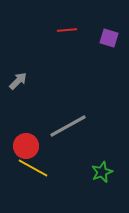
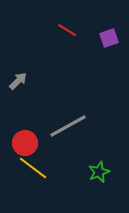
red line: rotated 36 degrees clockwise
purple square: rotated 36 degrees counterclockwise
red circle: moved 1 px left, 3 px up
yellow line: rotated 8 degrees clockwise
green star: moved 3 px left
